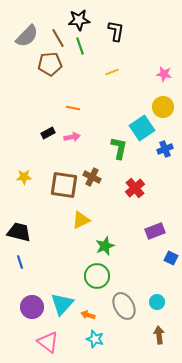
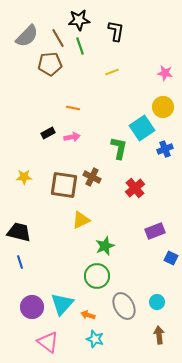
pink star: moved 1 px right, 1 px up
